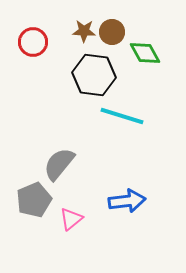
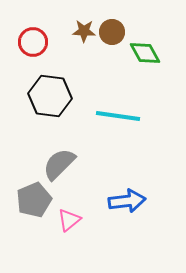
black hexagon: moved 44 px left, 21 px down
cyan line: moved 4 px left; rotated 9 degrees counterclockwise
gray semicircle: rotated 6 degrees clockwise
pink triangle: moved 2 px left, 1 px down
